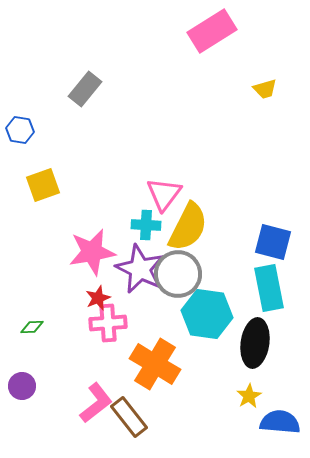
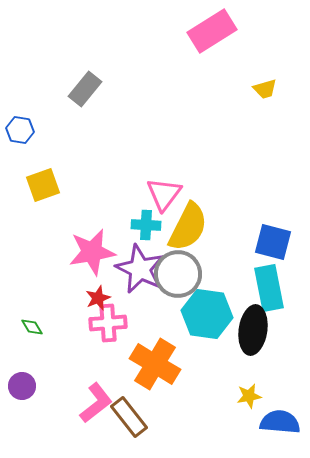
green diamond: rotated 60 degrees clockwise
black ellipse: moved 2 px left, 13 px up
yellow star: rotated 20 degrees clockwise
